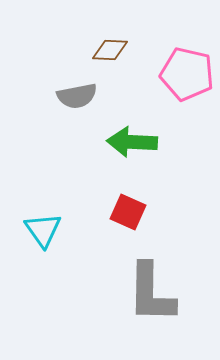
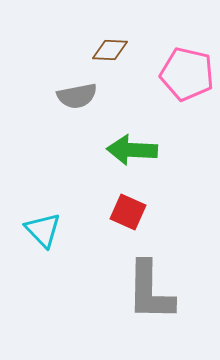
green arrow: moved 8 px down
cyan triangle: rotated 9 degrees counterclockwise
gray L-shape: moved 1 px left, 2 px up
